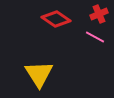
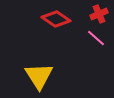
pink line: moved 1 px right, 1 px down; rotated 12 degrees clockwise
yellow triangle: moved 2 px down
